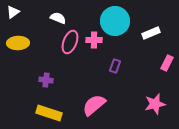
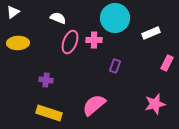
cyan circle: moved 3 px up
